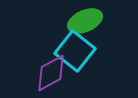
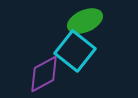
purple diamond: moved 7 px left, 1 px down
